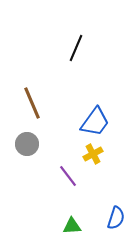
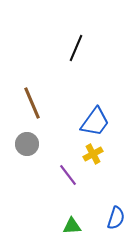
purple line: moved 1 px up
